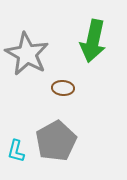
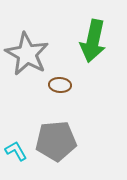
brown ellipse: moved 3 px left, 3 px up
gray pentagon: rotated 24 degrees clockwise
cyan L-shape: rotated 135 degrees clockwise
